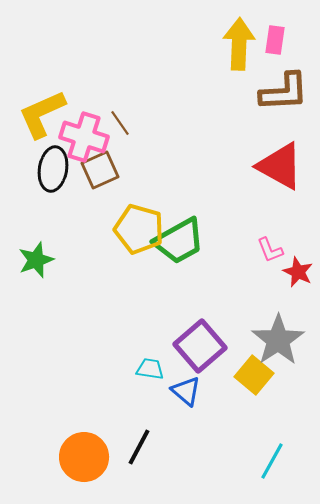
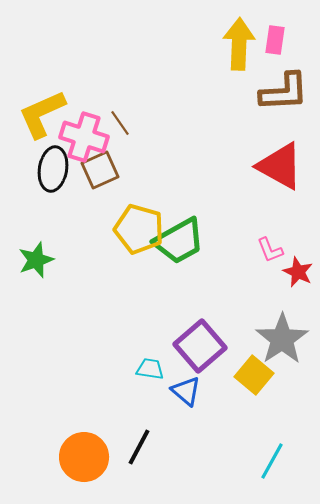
gray star: moved 4 px right, 1 px up
